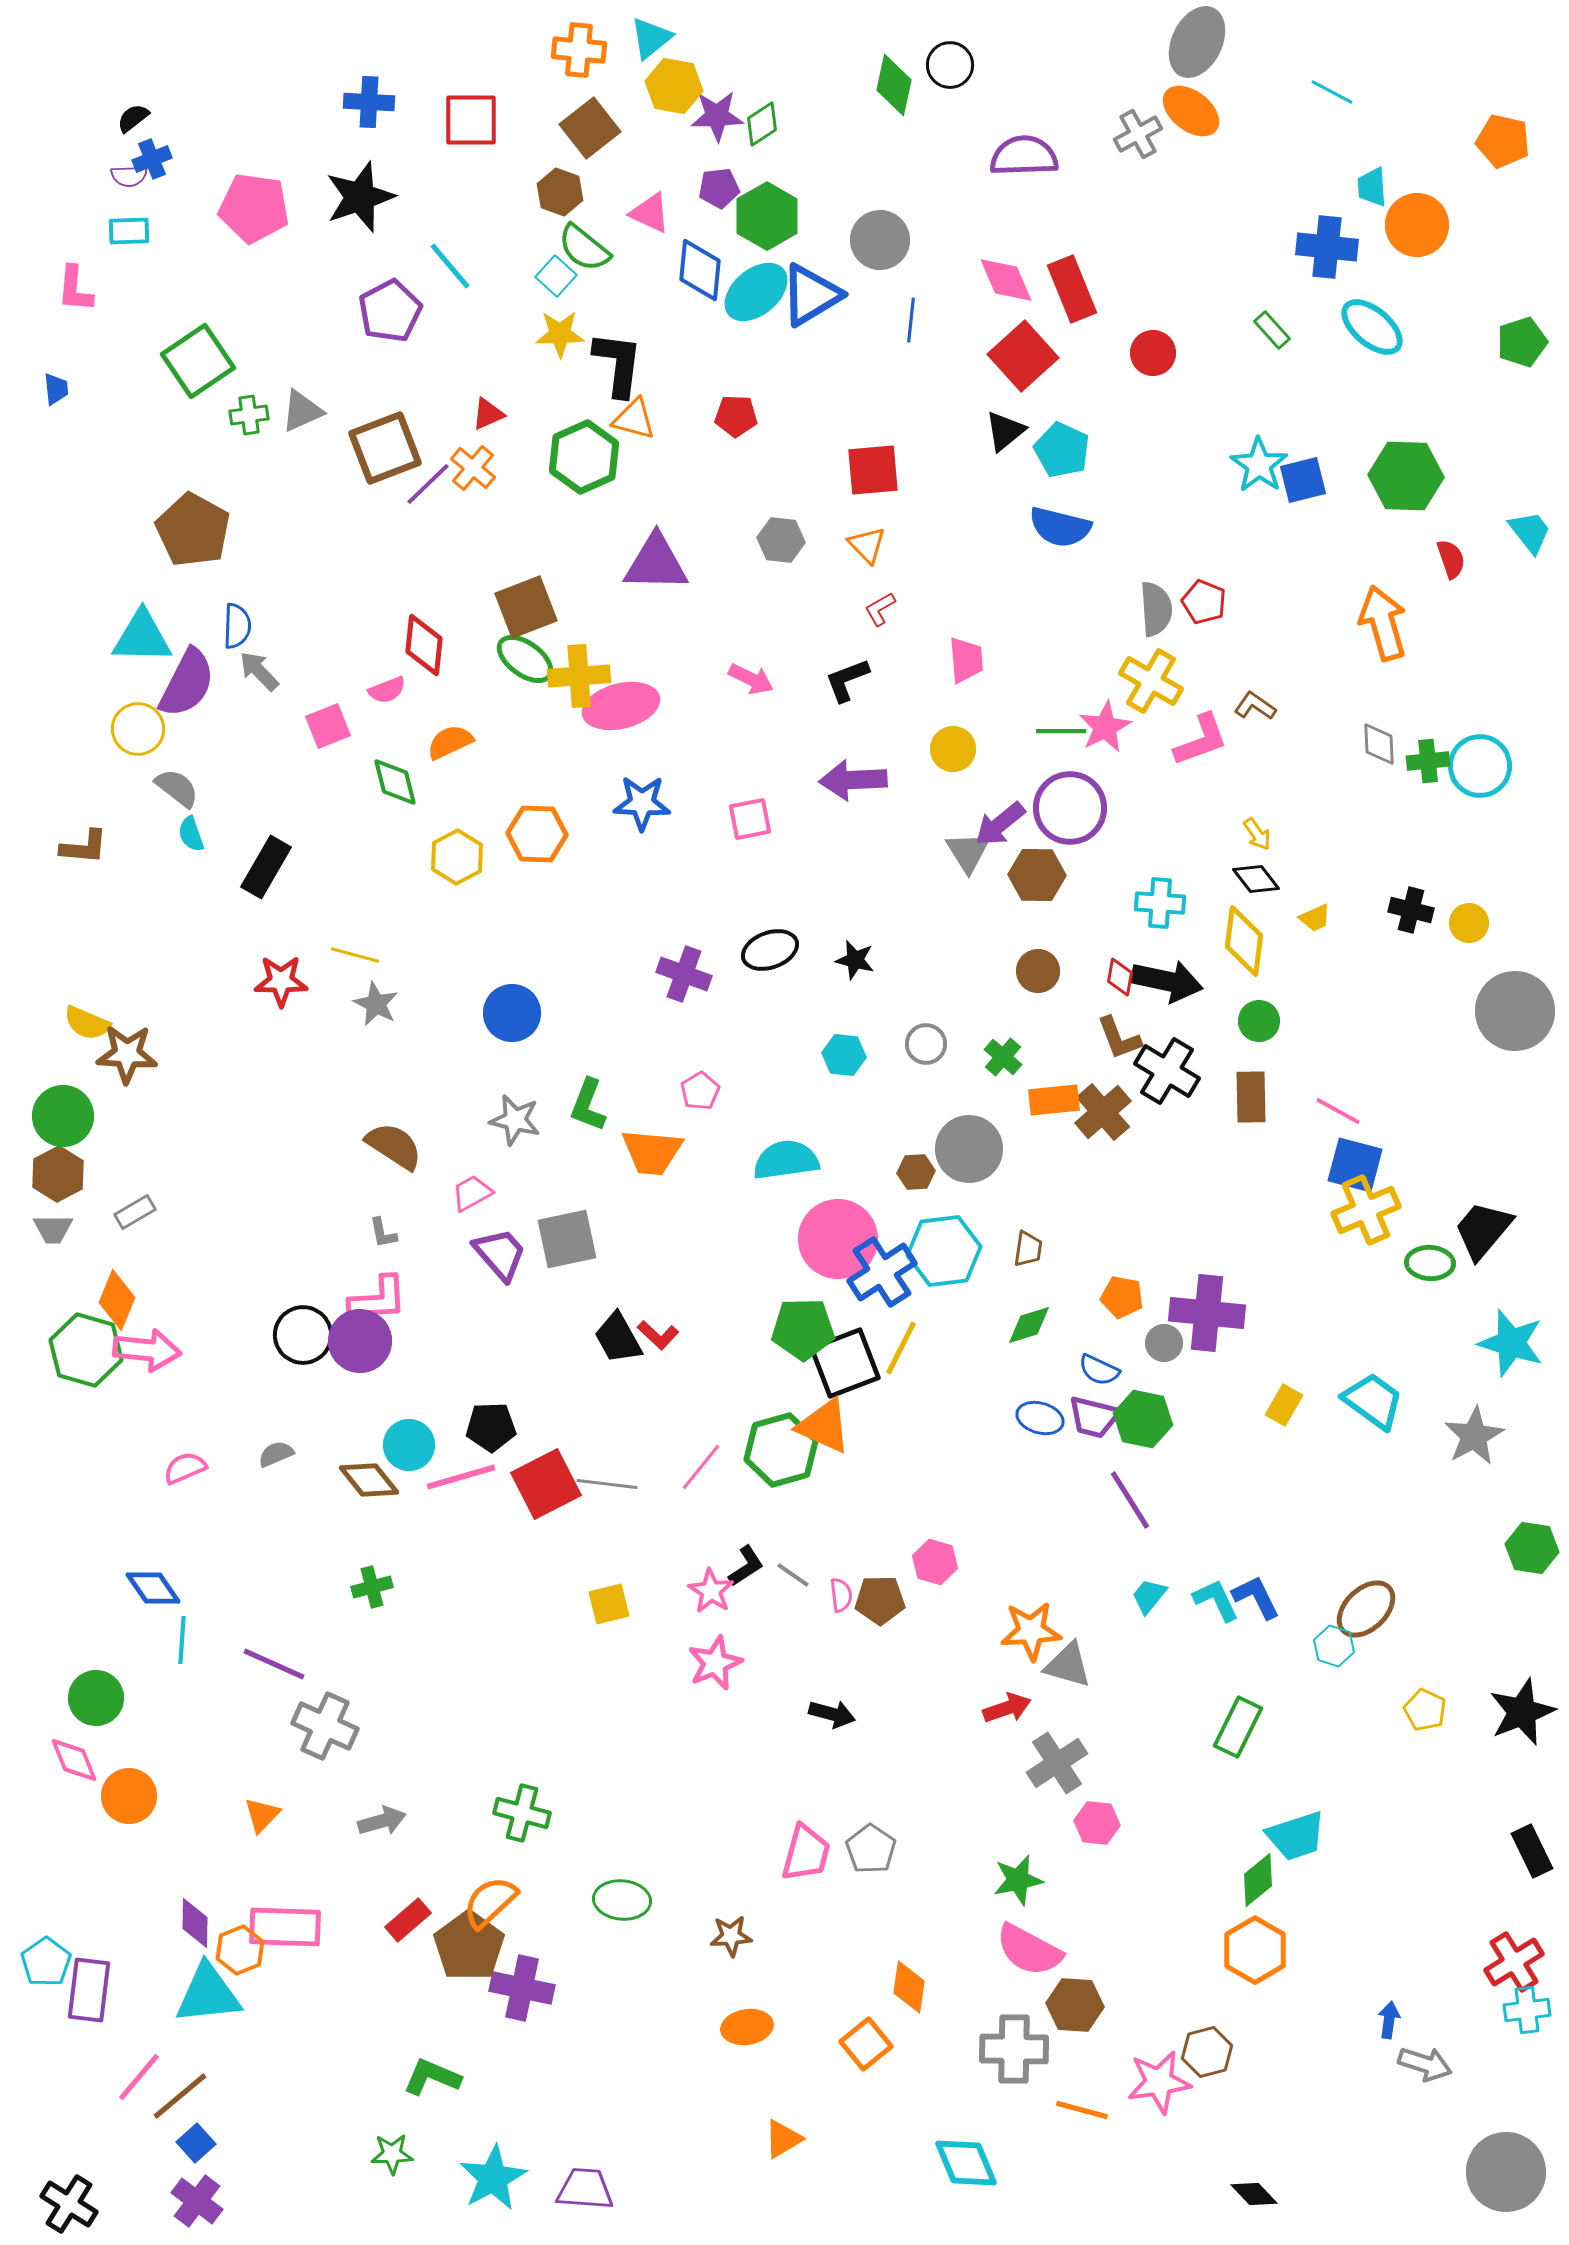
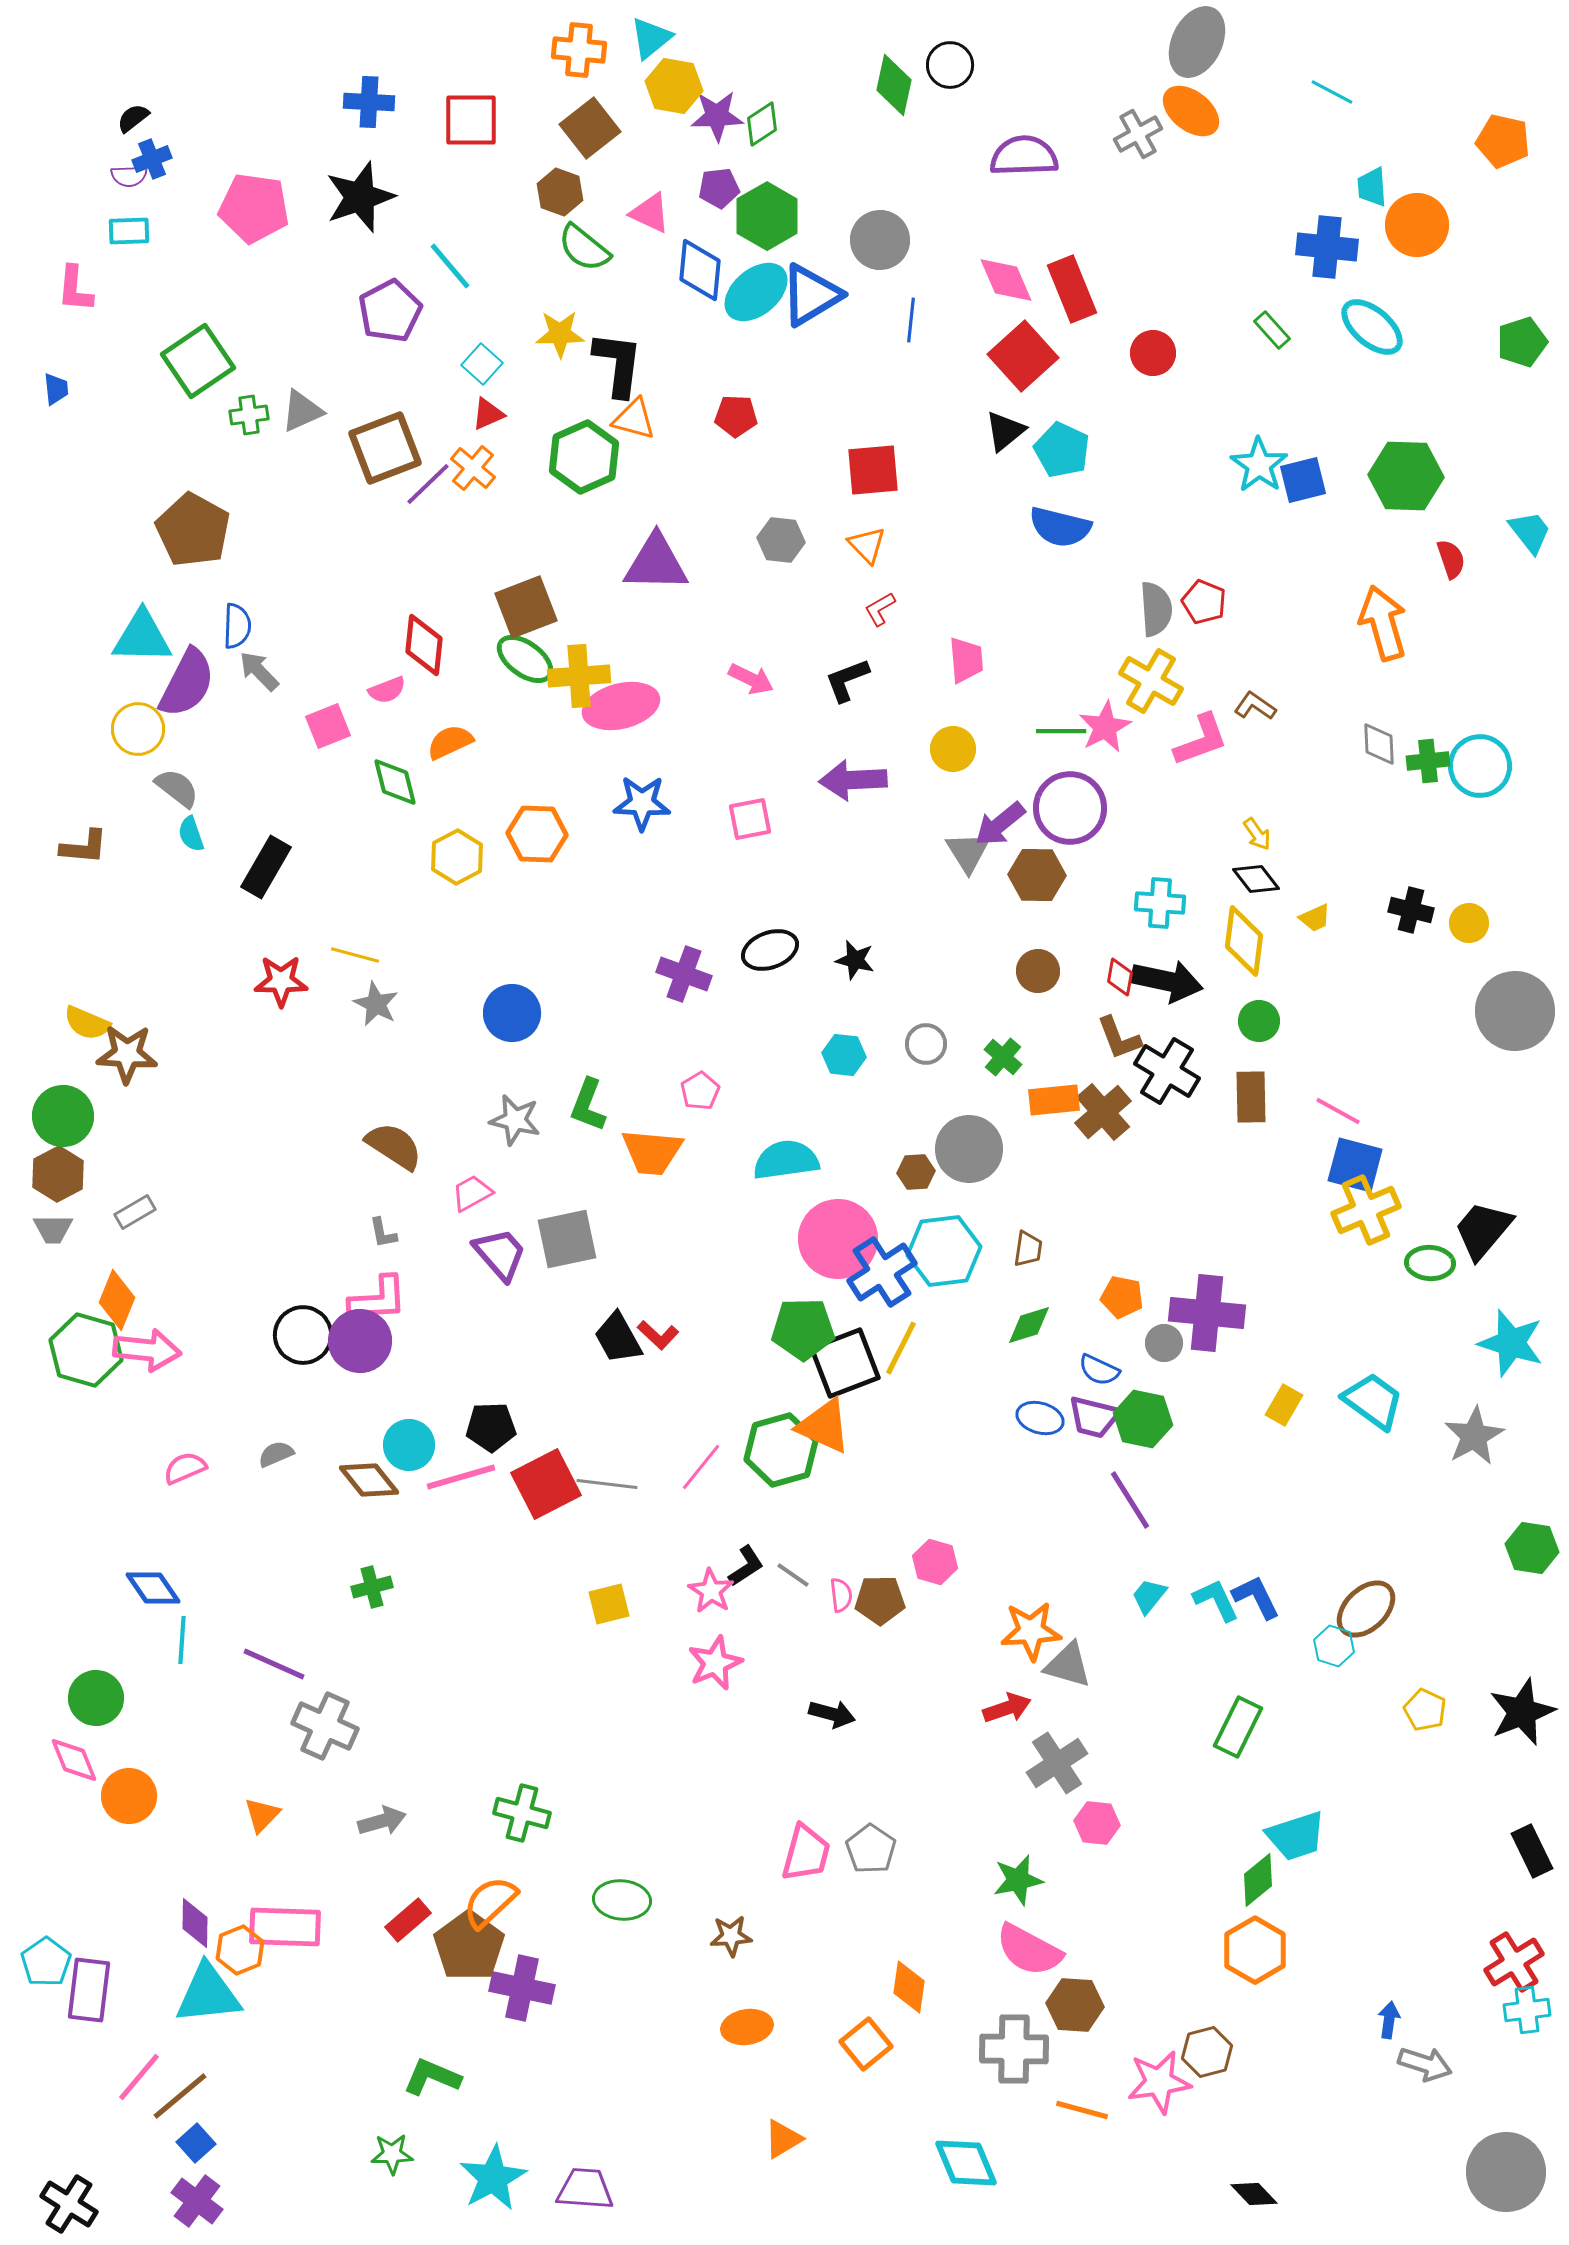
cyan square at (556, 276): moved 74 px left, 88 px down
